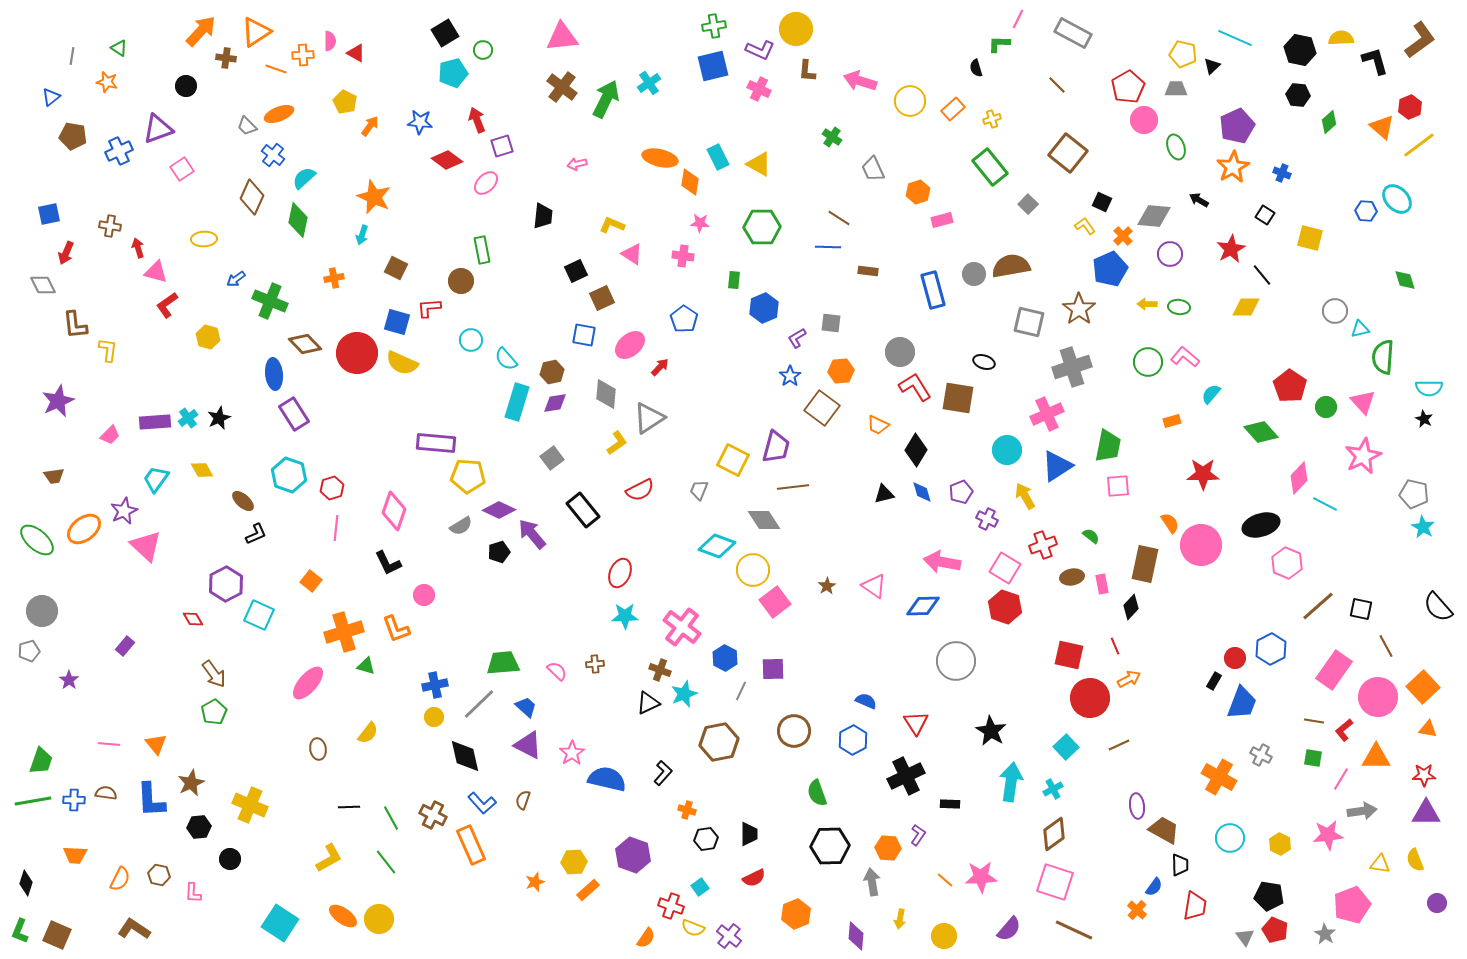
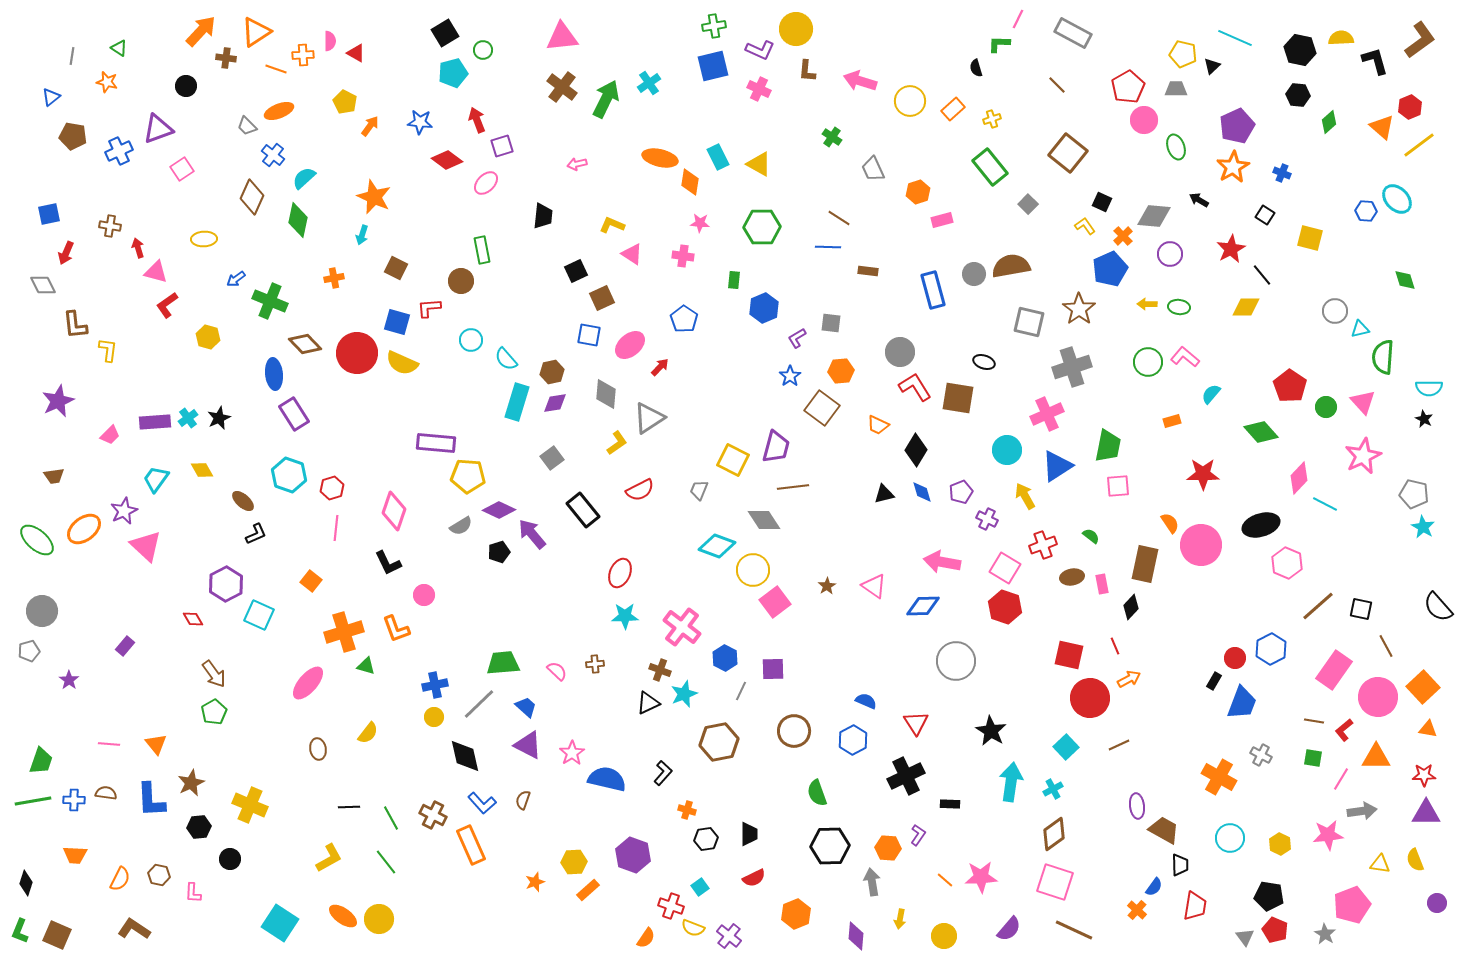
orange ellipse at (279, 114): moved 3 px up
blue square at (584, 335): moved 5 px right
